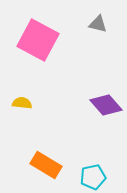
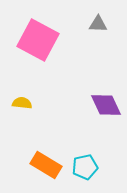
gray triangle: rotated 12 degrees counterclockwise
purple diamond: rotated 16 degrees clockwise
cyan pentagon: moved 8 px left, 10 px up
